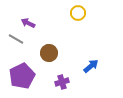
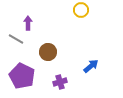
yellow circle: moved 3 px right, 3 px up
purple arrow: rotated 64 degrees clockwise
brown circle: moved 1 px left, 1 px up
purple pentagon: rotated 20 degrees counterclockwise
purple cross: moved 2 px left
